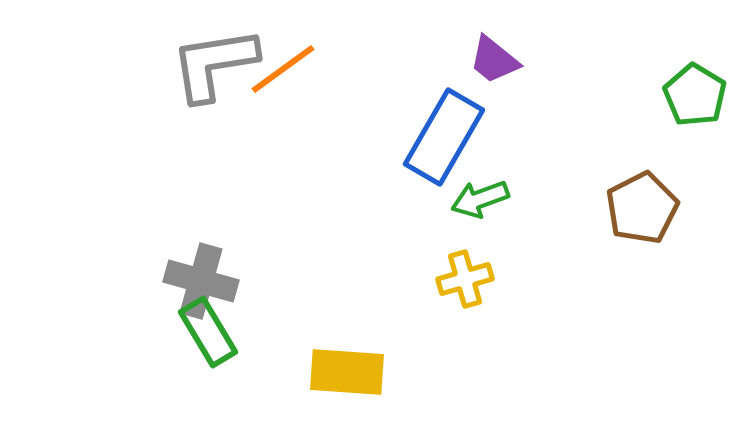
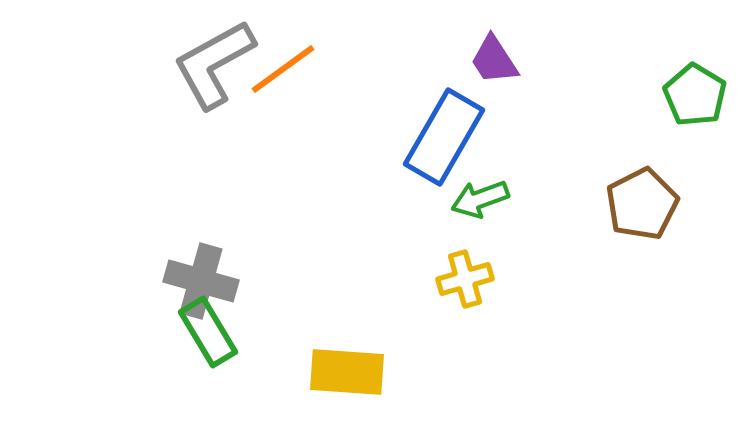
purple trapezoid: rotated 18 degrees clockwise
gray L-shape: rotated 20 degrees counterclockwise
brown pentagon: moved 4 px up
